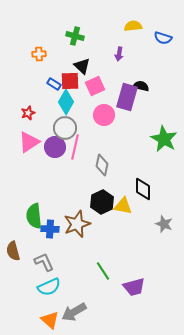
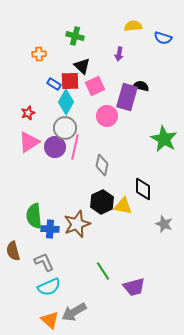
pink circle: moved 3 px right, 1 px down
